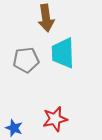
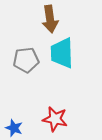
brown arrow: moved 4 px right, 1 px down
cyan trapezoid: moved 1 px left
red star: rotated 25 degrees clockwise
